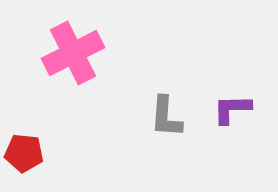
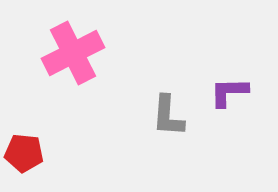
purple L-shape: moved 3 px left, 17 px up
gray L-shape: moved 2 px right, 1 px up
